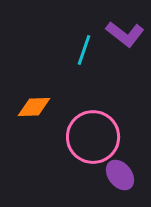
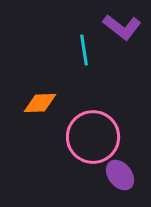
purple L-shape: moved 3 px left, 7 px up
cyan line: rotated 28 degrees counterclockwise
orange diamond: moved 6 px right, 4 px up
